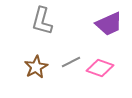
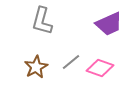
gray line: rotated 12 degrees counterclockwise
